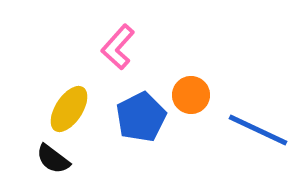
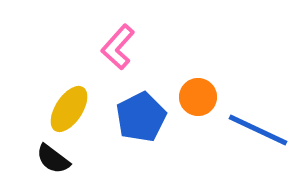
orange circle: moved 7 px right, 2 px down
